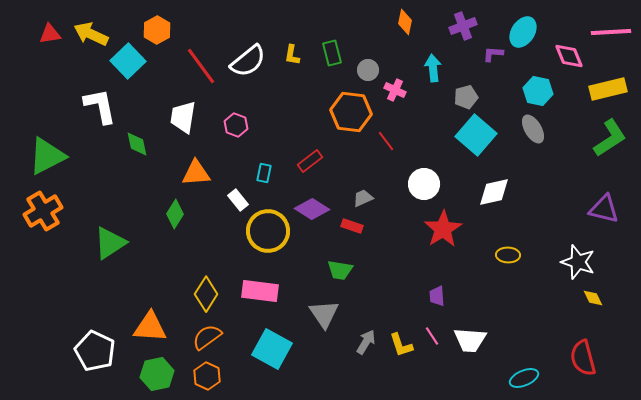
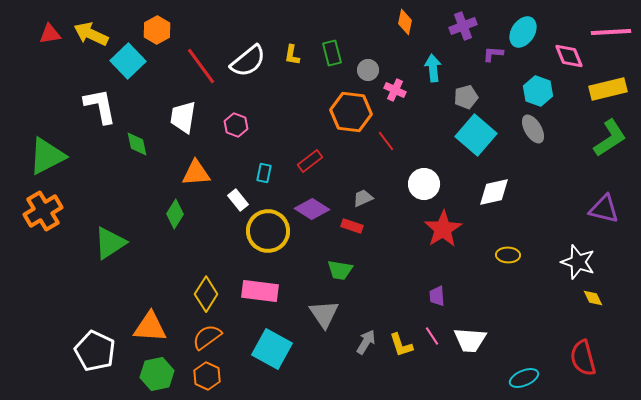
cyan hexagon at (538, 91): rotated 8 degrees clockwise
